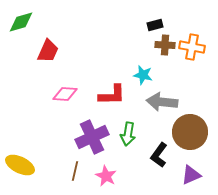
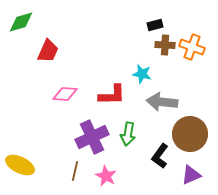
orange cross: rotated 10 degrees clockwise
cyan star: moved 1 px left, 1 px up
brown circle: moved 2 px down
black L-shape: moved 1 px right, 1 px down
